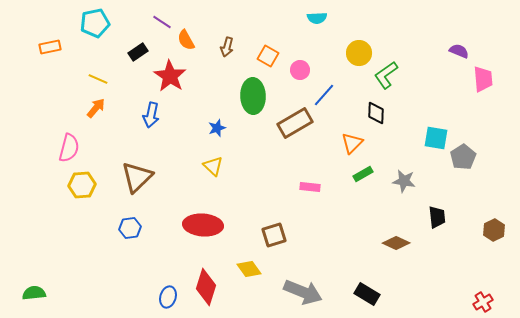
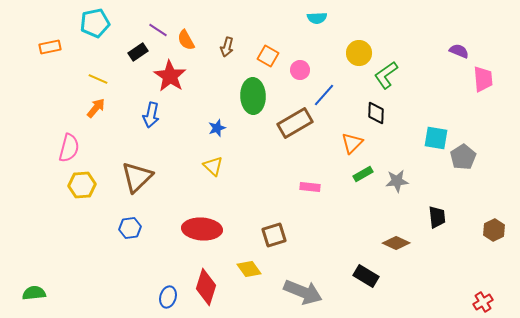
purple line at (162, 22): moved 4 px left, 8 px down
gray star at (404, 181): moved 7 px left; rotated 15 degrees counterclockwise
red ellipse at (203, 225): moved 1 px left, 4 px down
black rectangle at (367, 294): moved 1 px left, 18 px up
